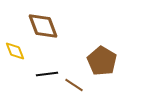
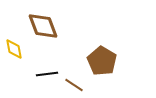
yellow diamond: moved 1 px left, 2 px up; rotated 10 degrees clockwise
